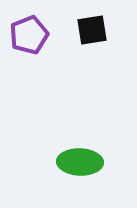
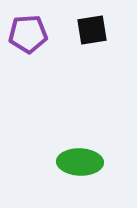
purple pentagon: moved 1 px left, 1 px up; rotated 18 degrees clockwise
